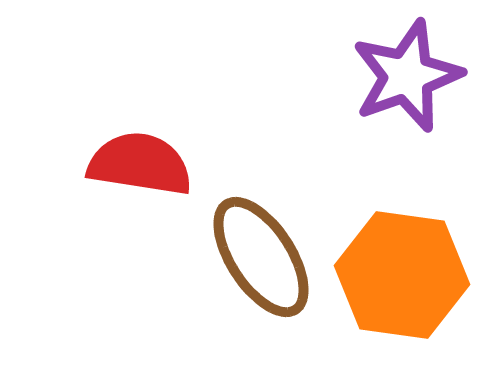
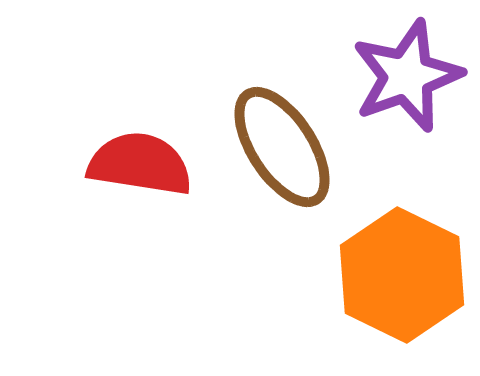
brown ellipse: moved 21 px right, 110 px up
orange hexagon: rotated 18 degrees clockwise
